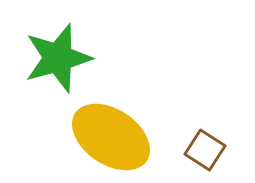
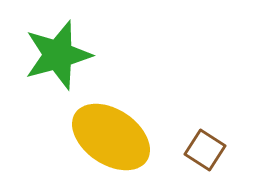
green star: moved 3 px up
